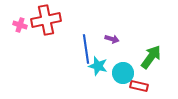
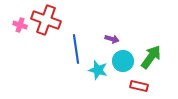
red cross: rotated 32 degrees clockwise
blue line: moved 10 px left
cyan star: moved 4 px down
cyan circle: moved 12 px up
